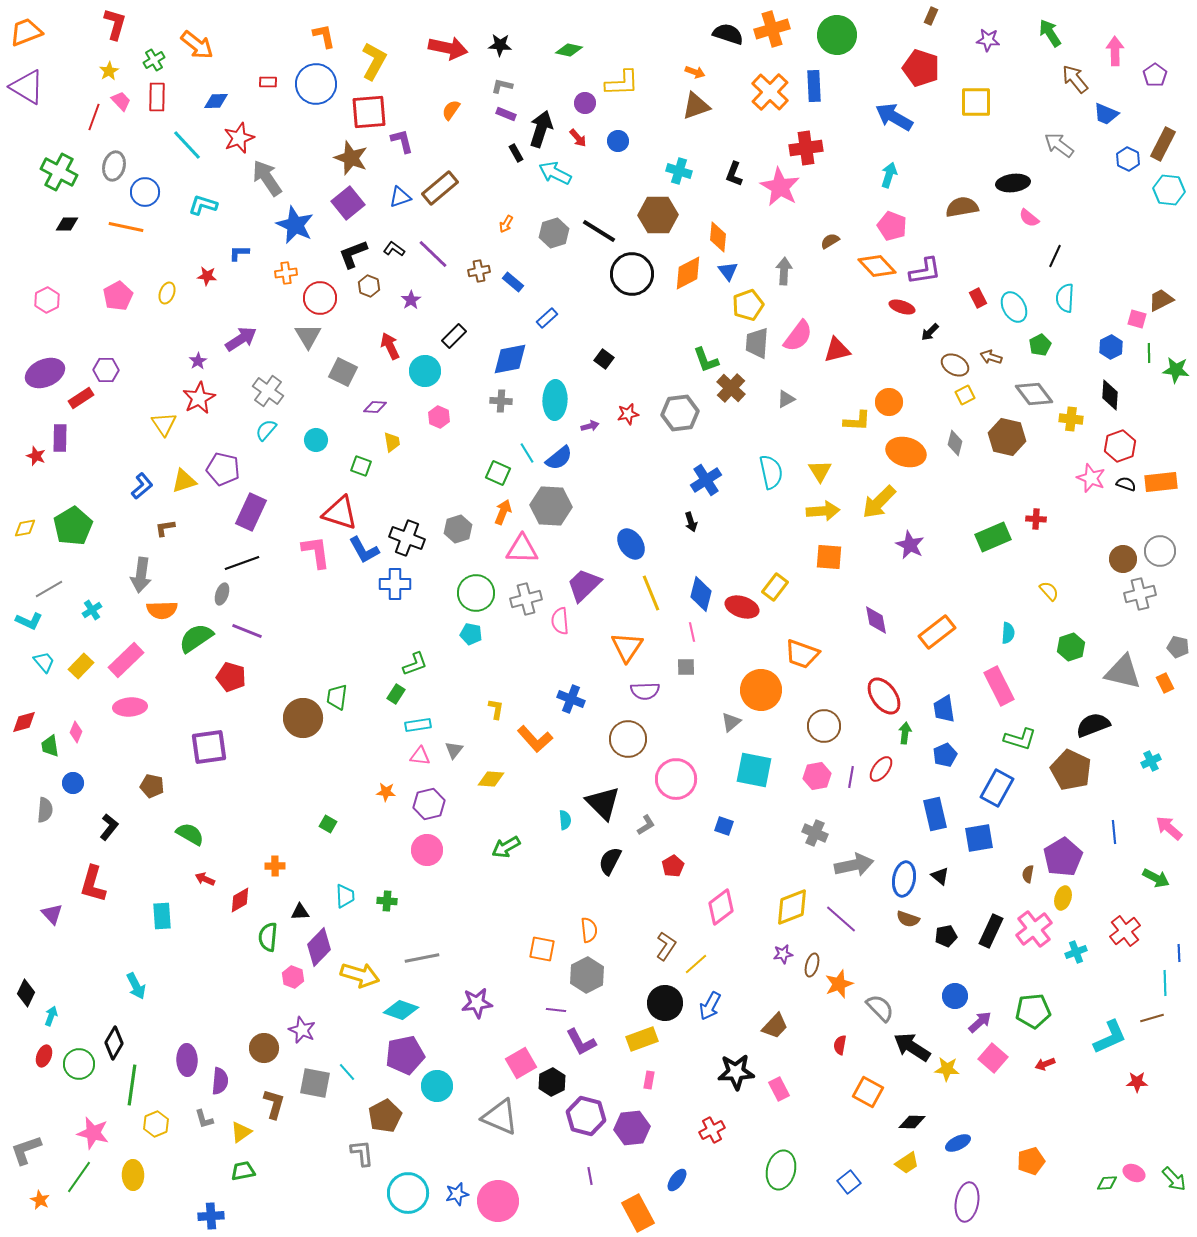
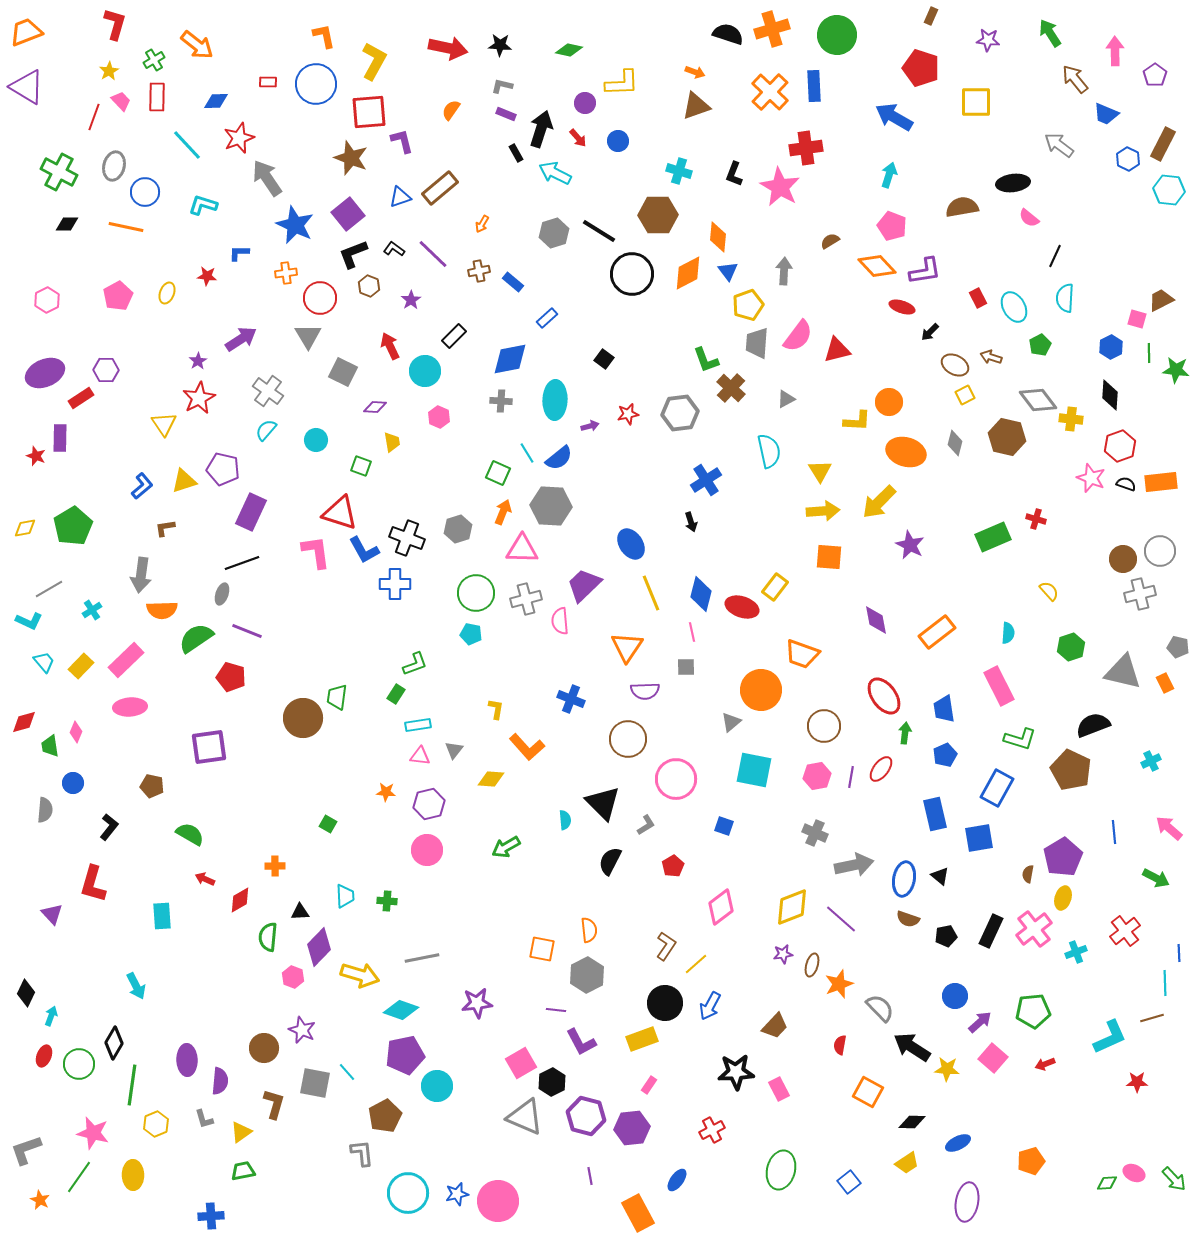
purple square at (348, 203): moved 11 px down
orange arrow at (506, 224): moved 24 px left
gray diamond at (1034, 394): moved 4 px right, 6 px down
cyan semicircle at (771, 472): moved 2 px left, 21 px up
red cross at (1036, 519): rotated 12 degrees clockwise
orange L-shape at (535, 739): moved 8 px left, 8 px down
pink rectangle at (649, 1080): moved 5 px down; rotated 24 degrees clockwise
gray triangle at (500, 1117): moved 25 px right
